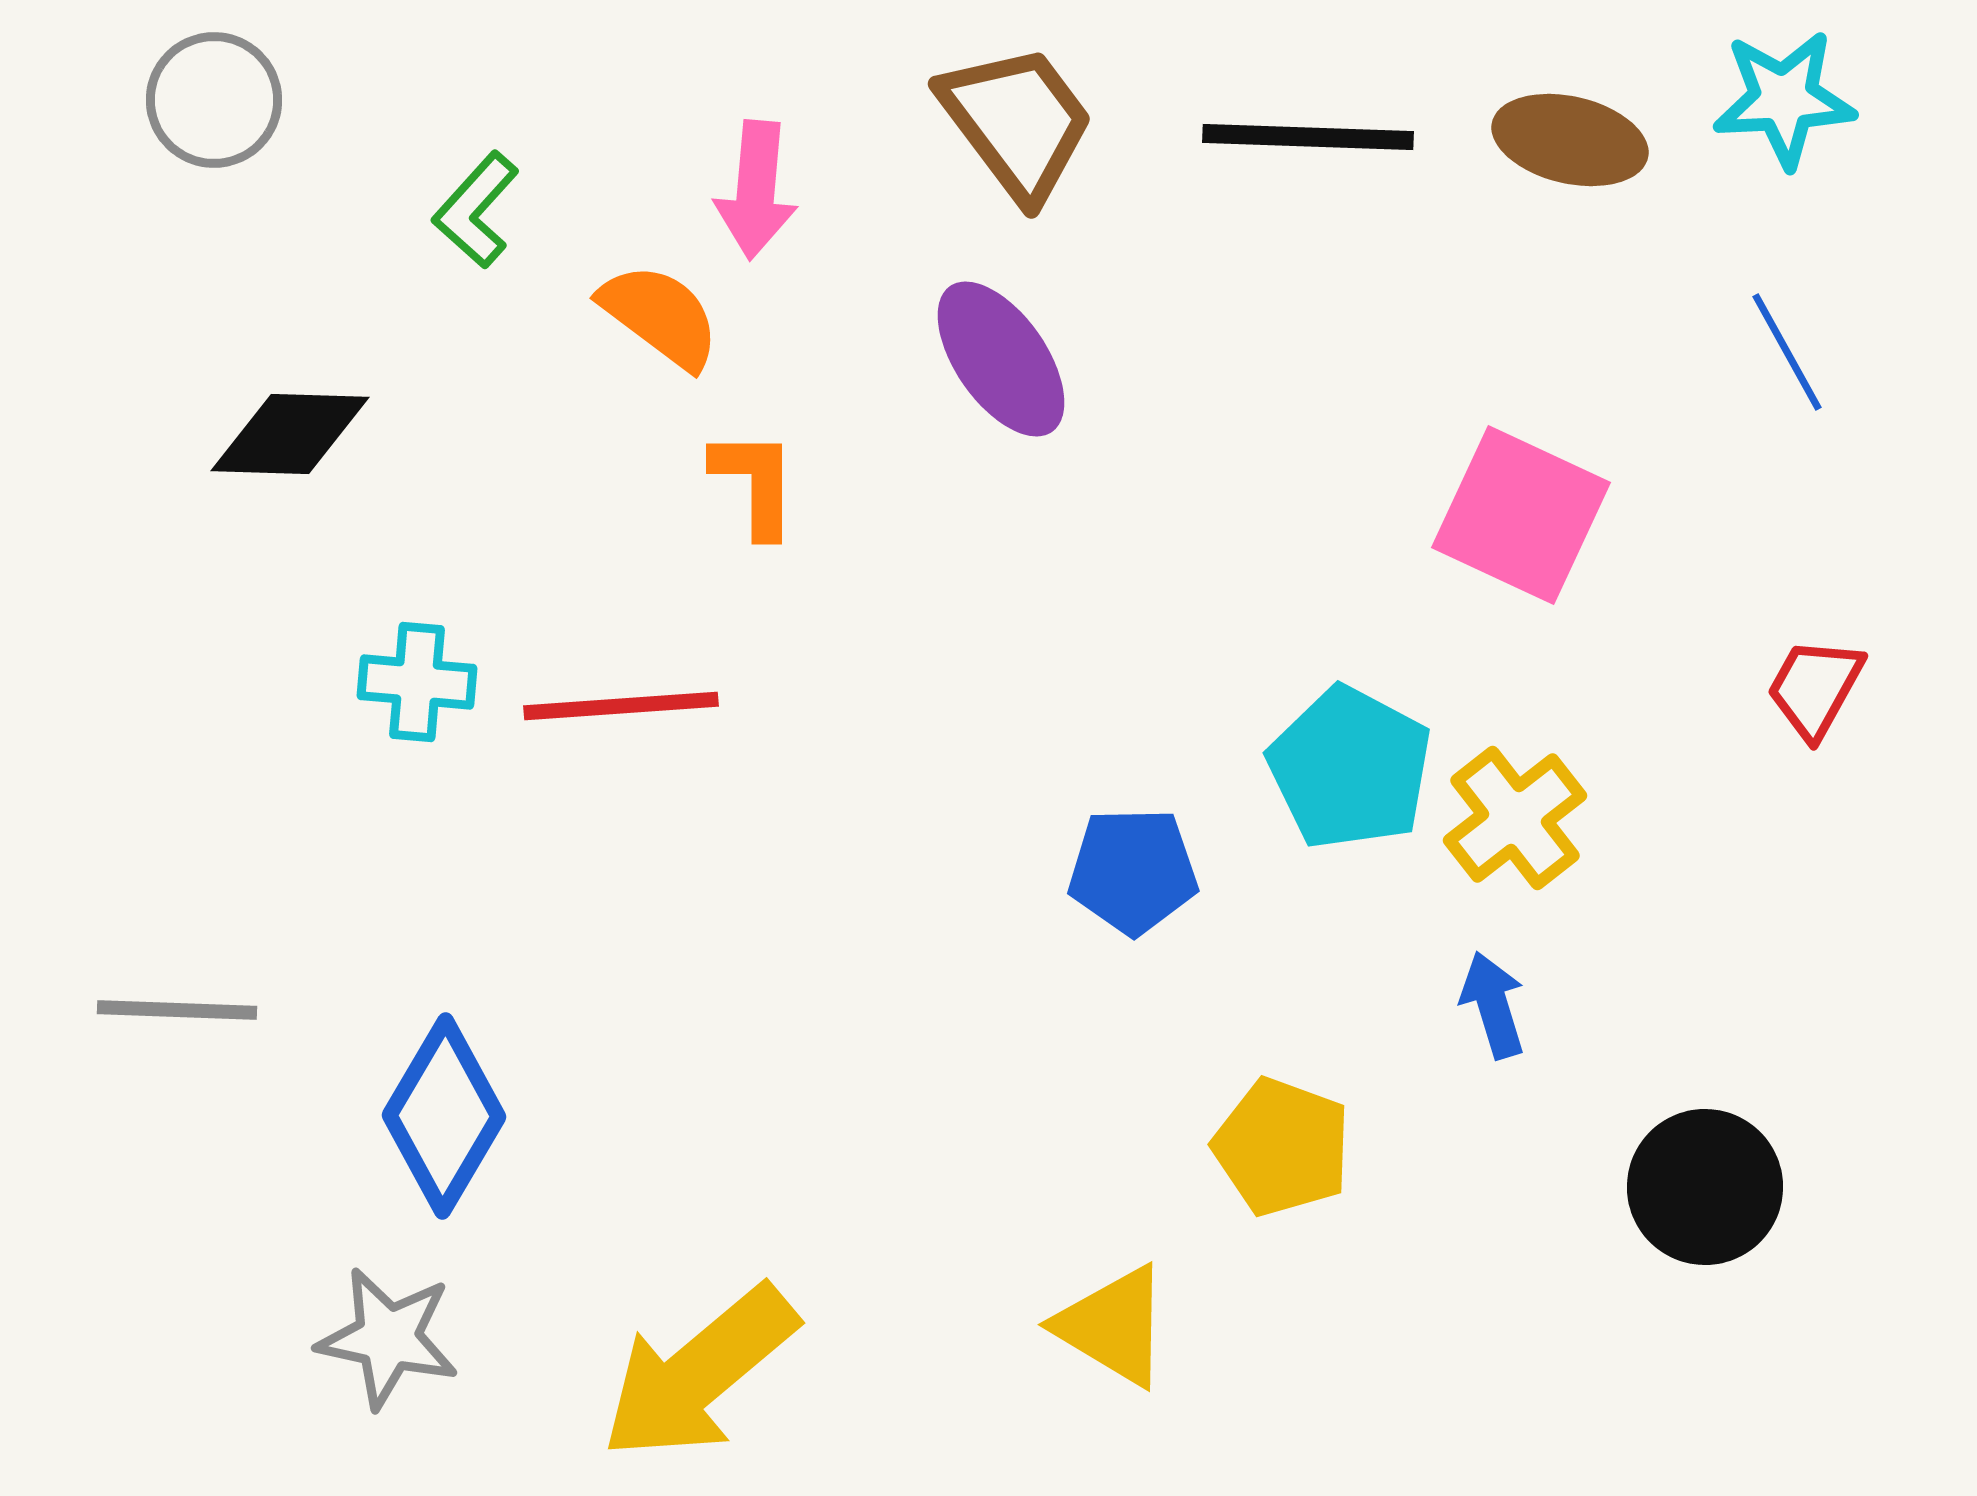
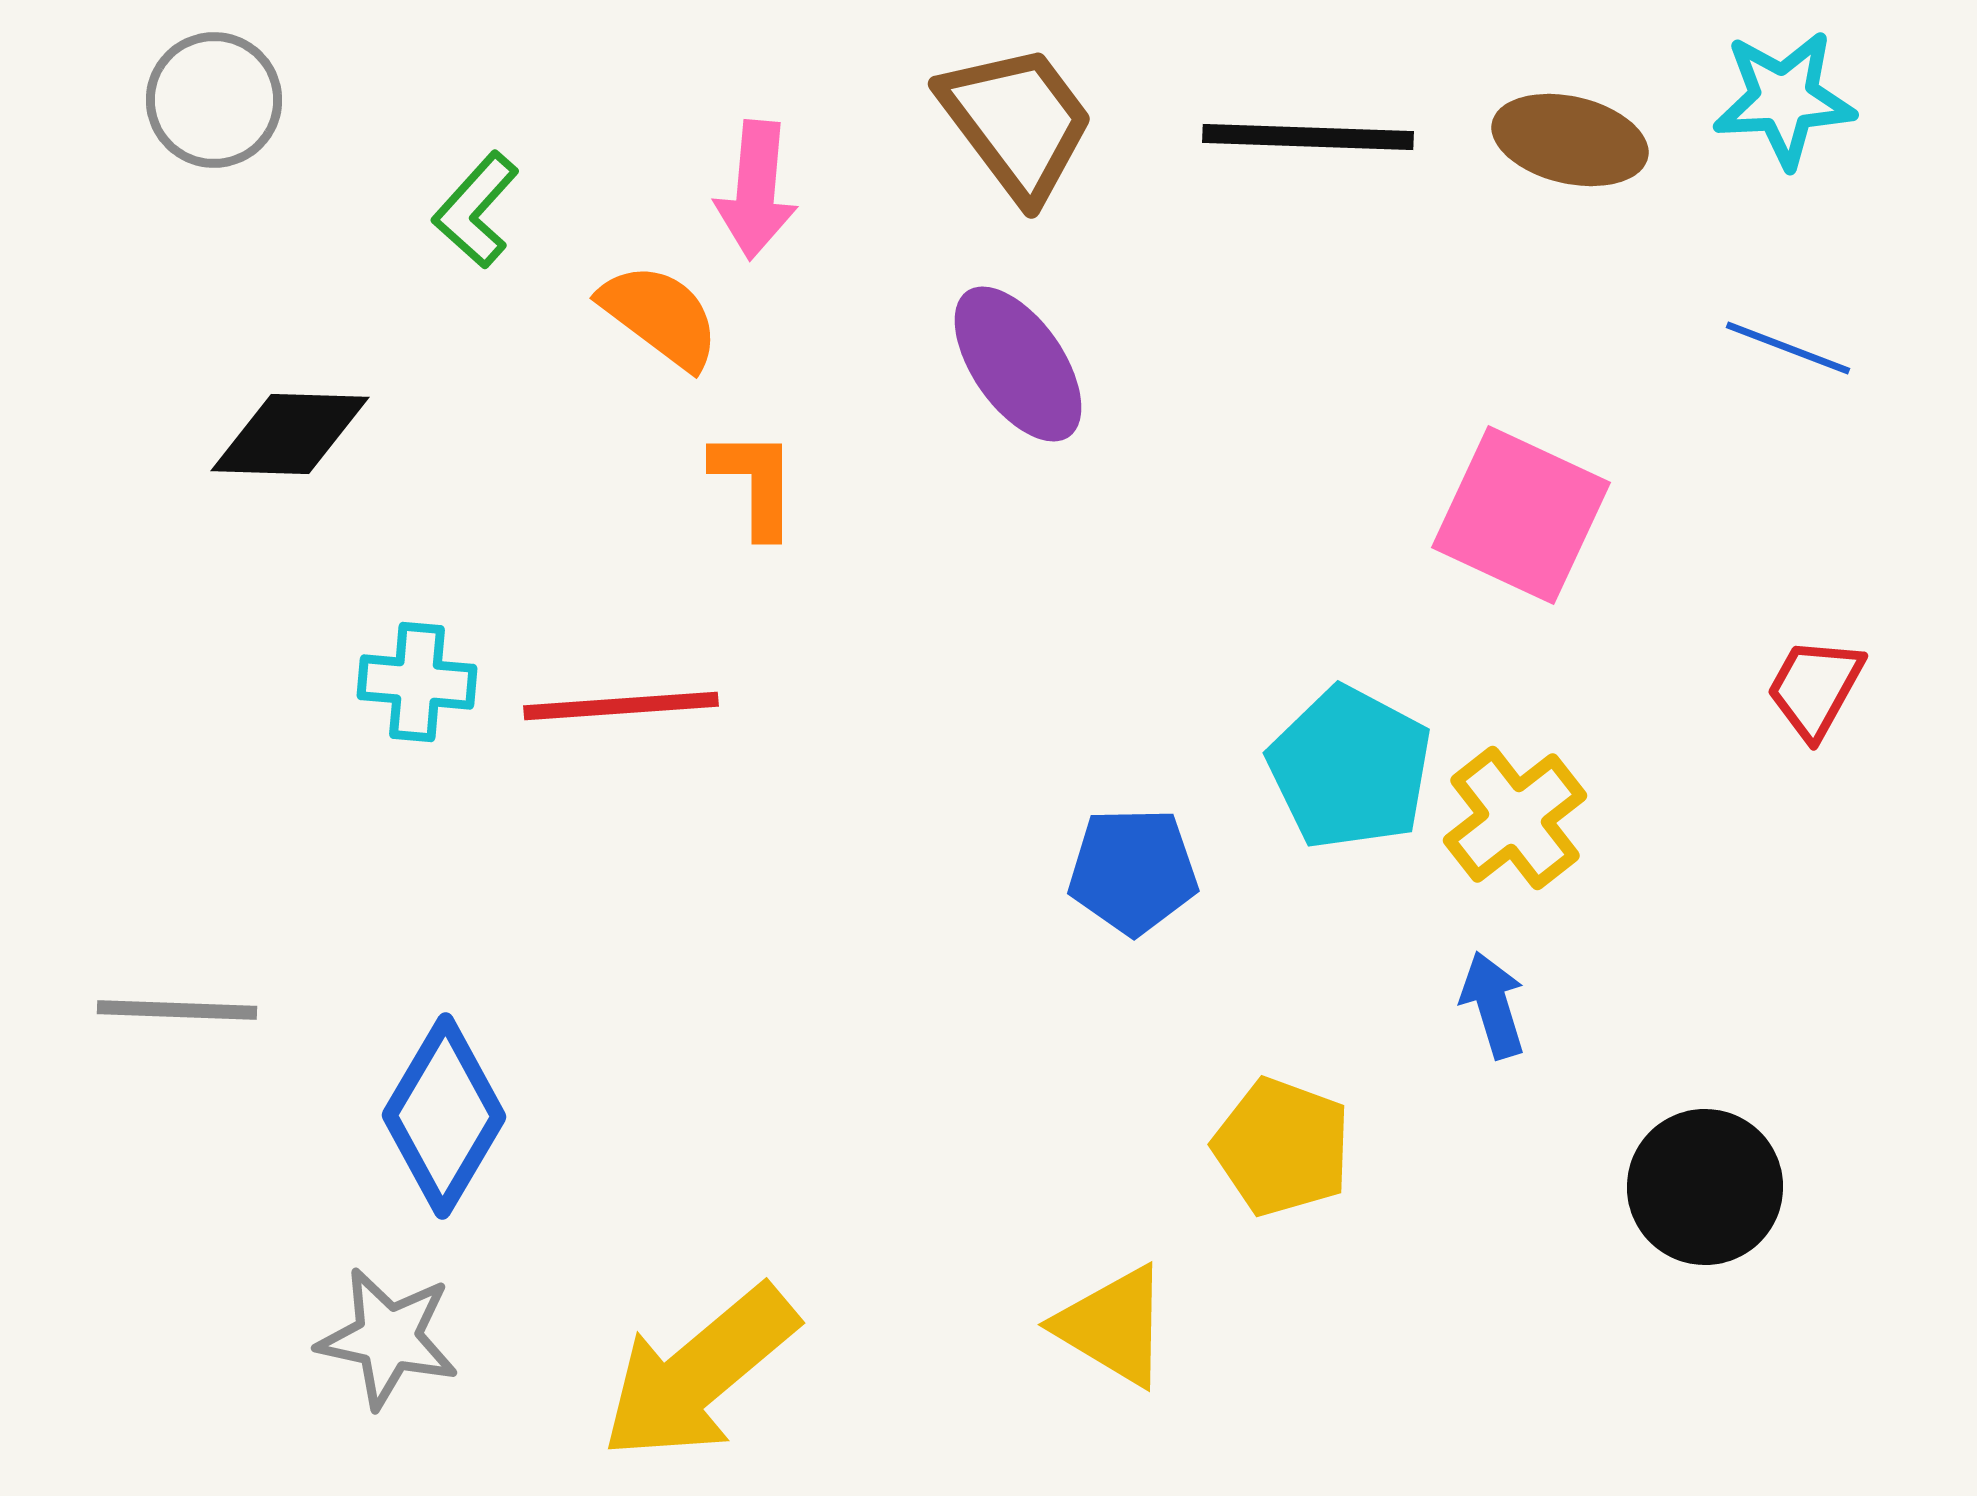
blue line: moved 1 px right, 4 px up; rotated 40 degrees counterclockwise
purple ellipse: moved 17 px right, 5 px down
